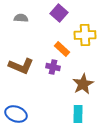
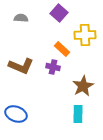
brown star: moved 2 px down
